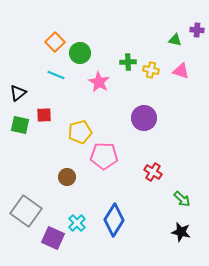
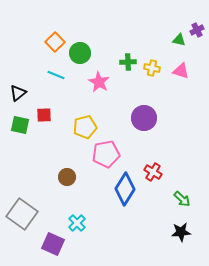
purple cross: rotated 32 degrees counterclockwise
green triangle: moved 4 px right
yellow cross: moved 1 px right, 2 px up
yellow pentagon: moved 5 px right, 5 px up
pink pentagon: moved 2 px right, 2 px up; rotated 12 degrees counterclockwise
gray square: moved 4 px left, 3 px down
blue diamond: moved 11 px right, 31 px up
black star: rotated 18 degrees counterclockwise
purple square: moved 6 px down
